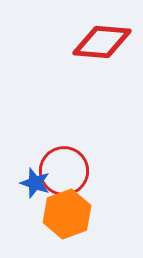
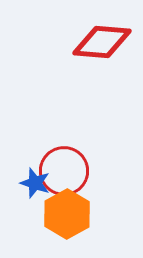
orange hexagon: rotated 9 degrees counterclockwise
